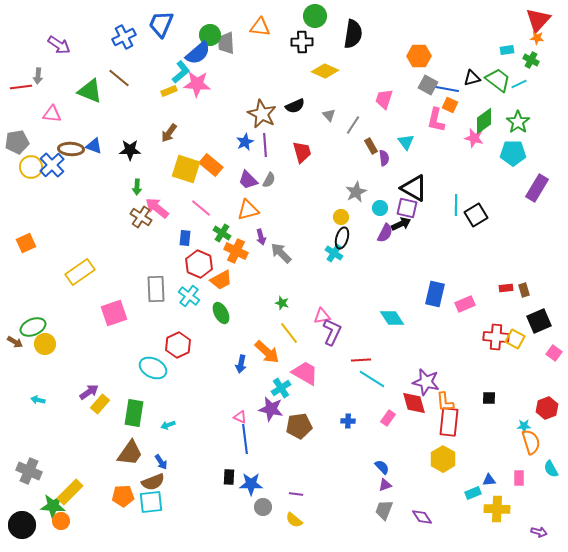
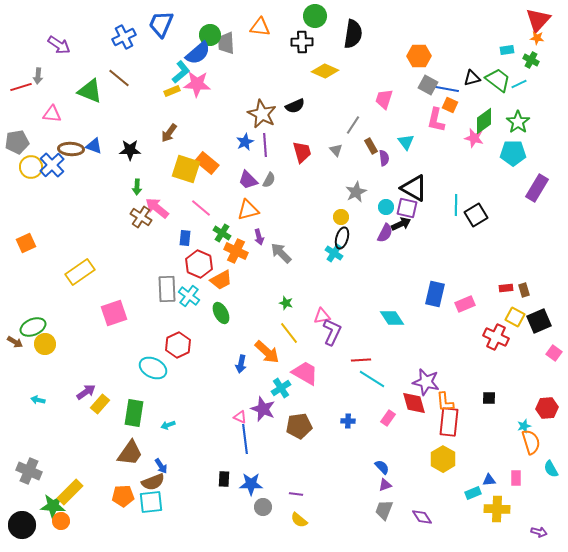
red line at (21, 87): rotated 10 degrees counterclockwise
yellow rectangle at (169, 91): moved 3 px right
gray triangle at (329, 115): moved 7 px right, 35 px down
orange rectangle at (211, 165): moved 4 px left, 2 px up
cyan circle at (380, 208): moved 6 px right, 1 px up
purple arrow at (261, 237): moved 2 px left
gray rectangle at (156, 289): moved 11 px right
green star at (282, 303): moved 4 px right
red cross at (496, 337): rotated 20 degrees clockwise
yellow square at (515, 339): moved 22 px up
purple arrow at (89, 392): moved 3 px left
red hexagon at (547, 408): rotated 15 degrees clockwise
purple star at (271, 409): moved 8 px left; rotated 10 degrees clockwise
cyan star at (524, 426): rotated 16 degrees counterclockwise
blue arrow at (161, 462): moved 4 px down
black rectangle at (229, 477): moved 5 px left, 2 px down
pink rectangle at (519, 478): moved 3 px left
yellow semicircle at (294, 520): moved 5 px right
